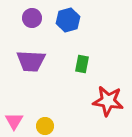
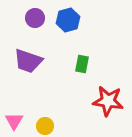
purple circle: moved 3 px right
purple trapezoid: moved 3 px left; rotated 16 degrees clockwise
